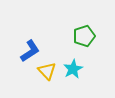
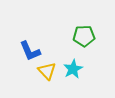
green pentagon: rotated 15 degrees clockwise
blue L-shape: rotated 100 degrees clockwise
